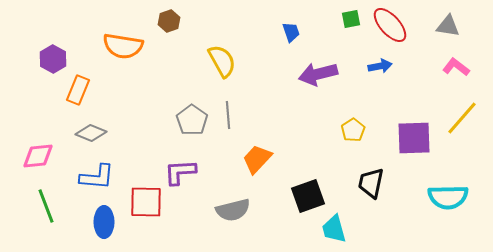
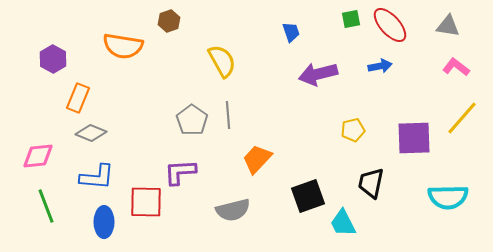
orange rectangle: moved 8 px down
yellow pentagon: rotated 20 degrees clockwise
cyan trapezoid: moved 9 px right, 6 px up; rotated 12 degrees counterclockwise
